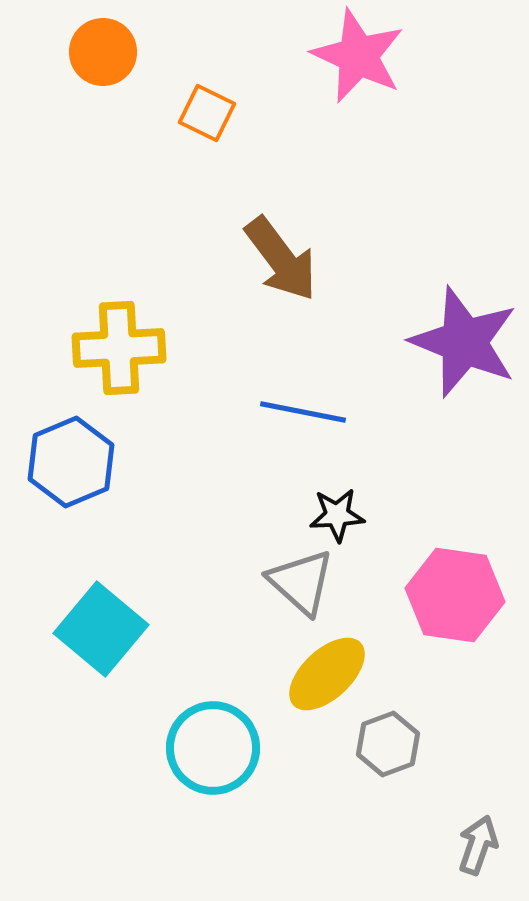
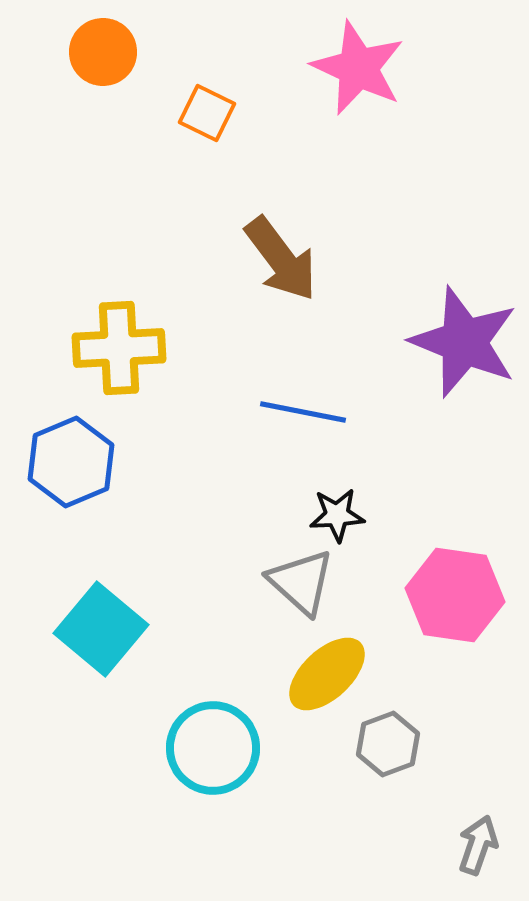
pink star: moved 12 px down
